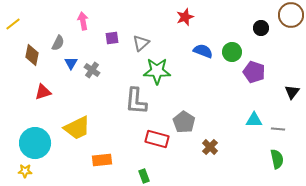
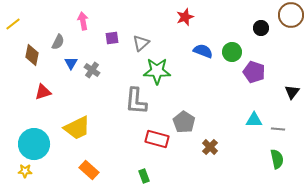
gray semicircle: moved 1 px up
cyan circle: moved 1 px left, 1 px down
orange rectangle: moved 13 px left, 10 px down; rotated 48 degrees clockwise
